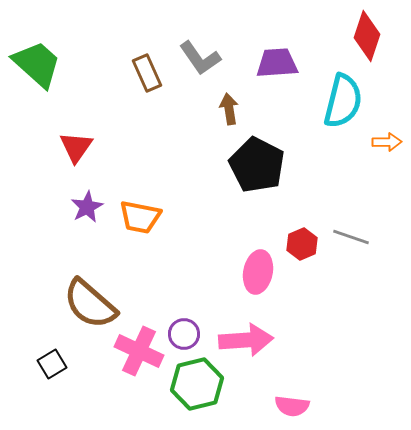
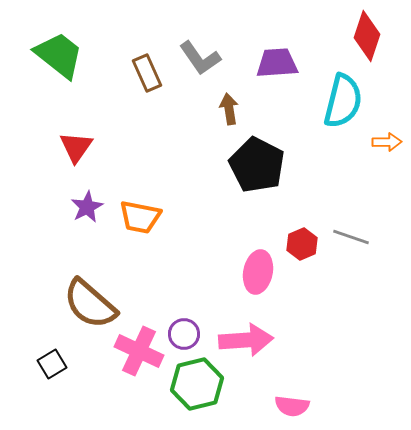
green trapezoid: moved 22 px right, 9 px up; rotated 4 degrees counterclockwise
